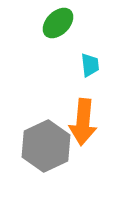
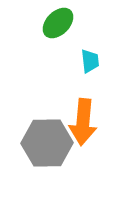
cyan trapezoid: moved 4 px up
gray hexagon: moved 1 px right, 3 px up; rotated 24 degrees clockwise
